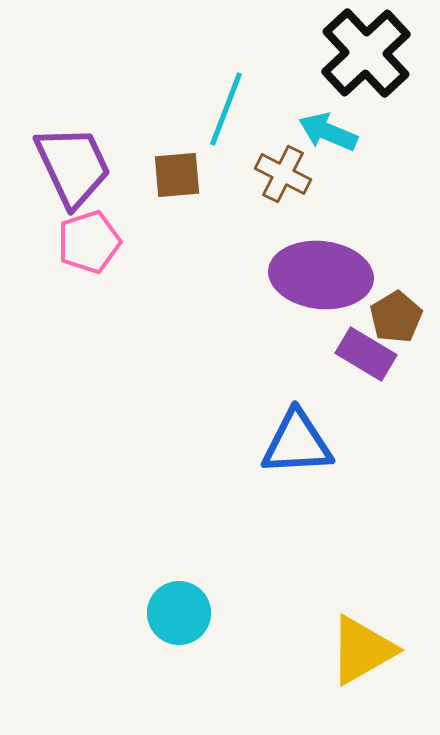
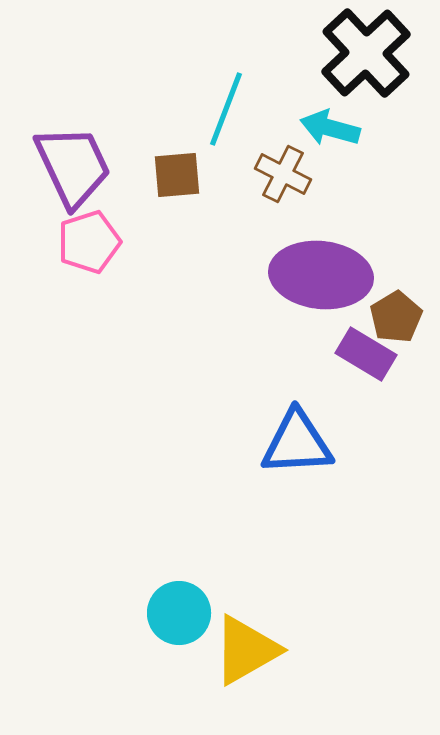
cyan arrow: moved 2 px right, 4 px up; rotated 8 degrees counterclockwise
yellow triangle: moved 116 px left
